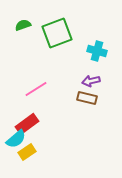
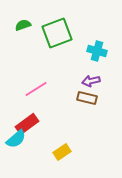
yellow rectangle: moved 35 px right
